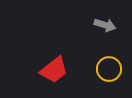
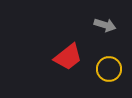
red trapezoid: moved 14 px right, 13 px up
